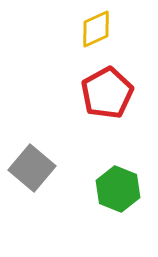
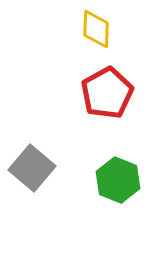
yellow diamond: rotated 63 degrees counterclockwise
green hexagon: moved 9 px up
